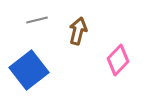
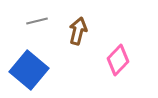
gray line: moved 1 px down
blue square: rotated 12 degrees counterclockwise
